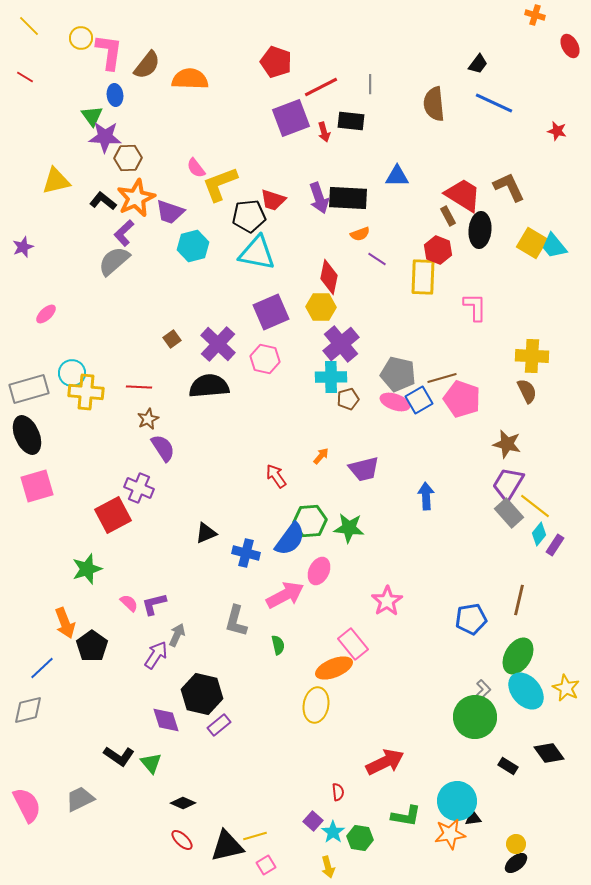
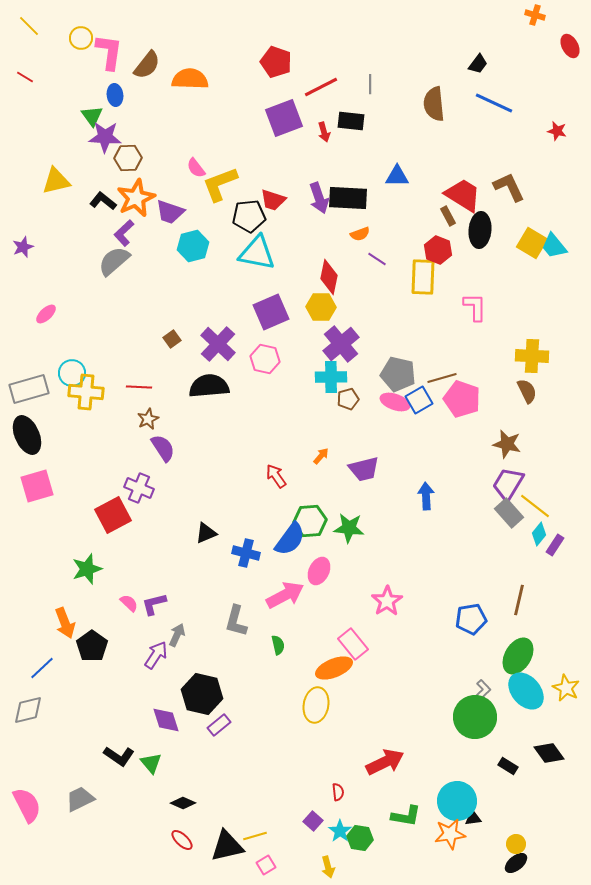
purple square at (291, 118): moved 7 px left
cyan star at (333, 832): moved 7 px right, 1 px up
